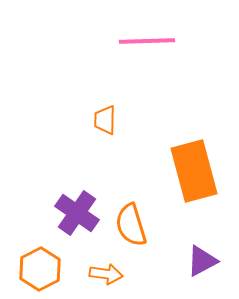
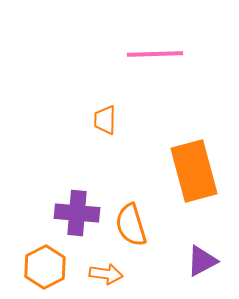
pink line: moved 8 px right, 13 px down
purple cross: rotated 30 degrees counterclockwise
orange hexagon: moved 5 px right, 2 px up
